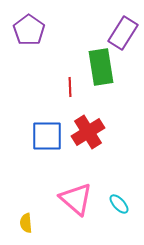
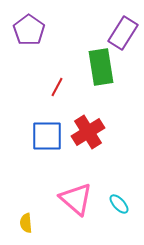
red line: moved 13 px left; rotated 30 degrees clockwise
